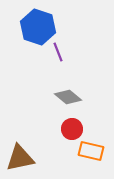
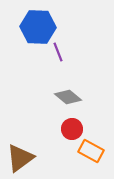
blue hexagon: rotated 16 degrees counterclockwise
orange rectangle: rotated 15 degrees clockwise
brown triangle: rotated 24 degrees counterclockwise
